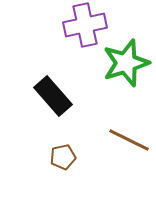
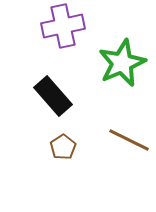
purple cross: moved 22 px left, 1 px down
green star: moved 4 px left; rotated 6 degrees counterclockwise
brown pentagon: moved 10 px up; rotated 20 degrees counterclockwise
